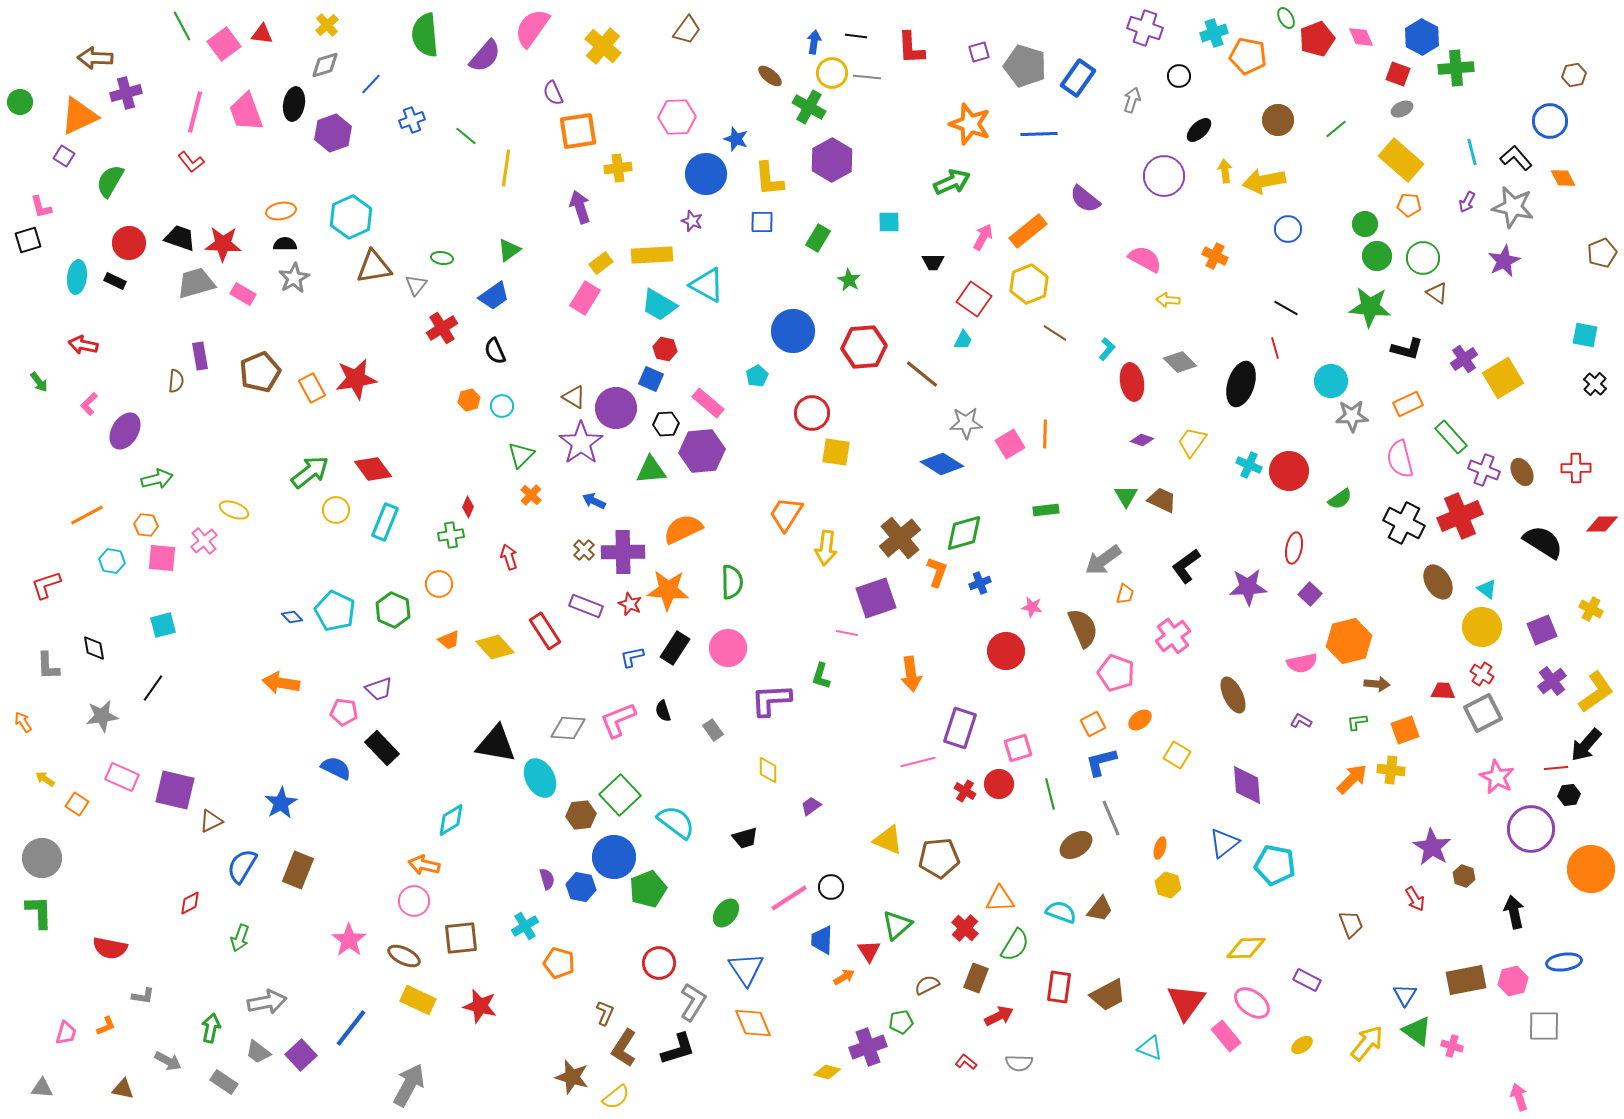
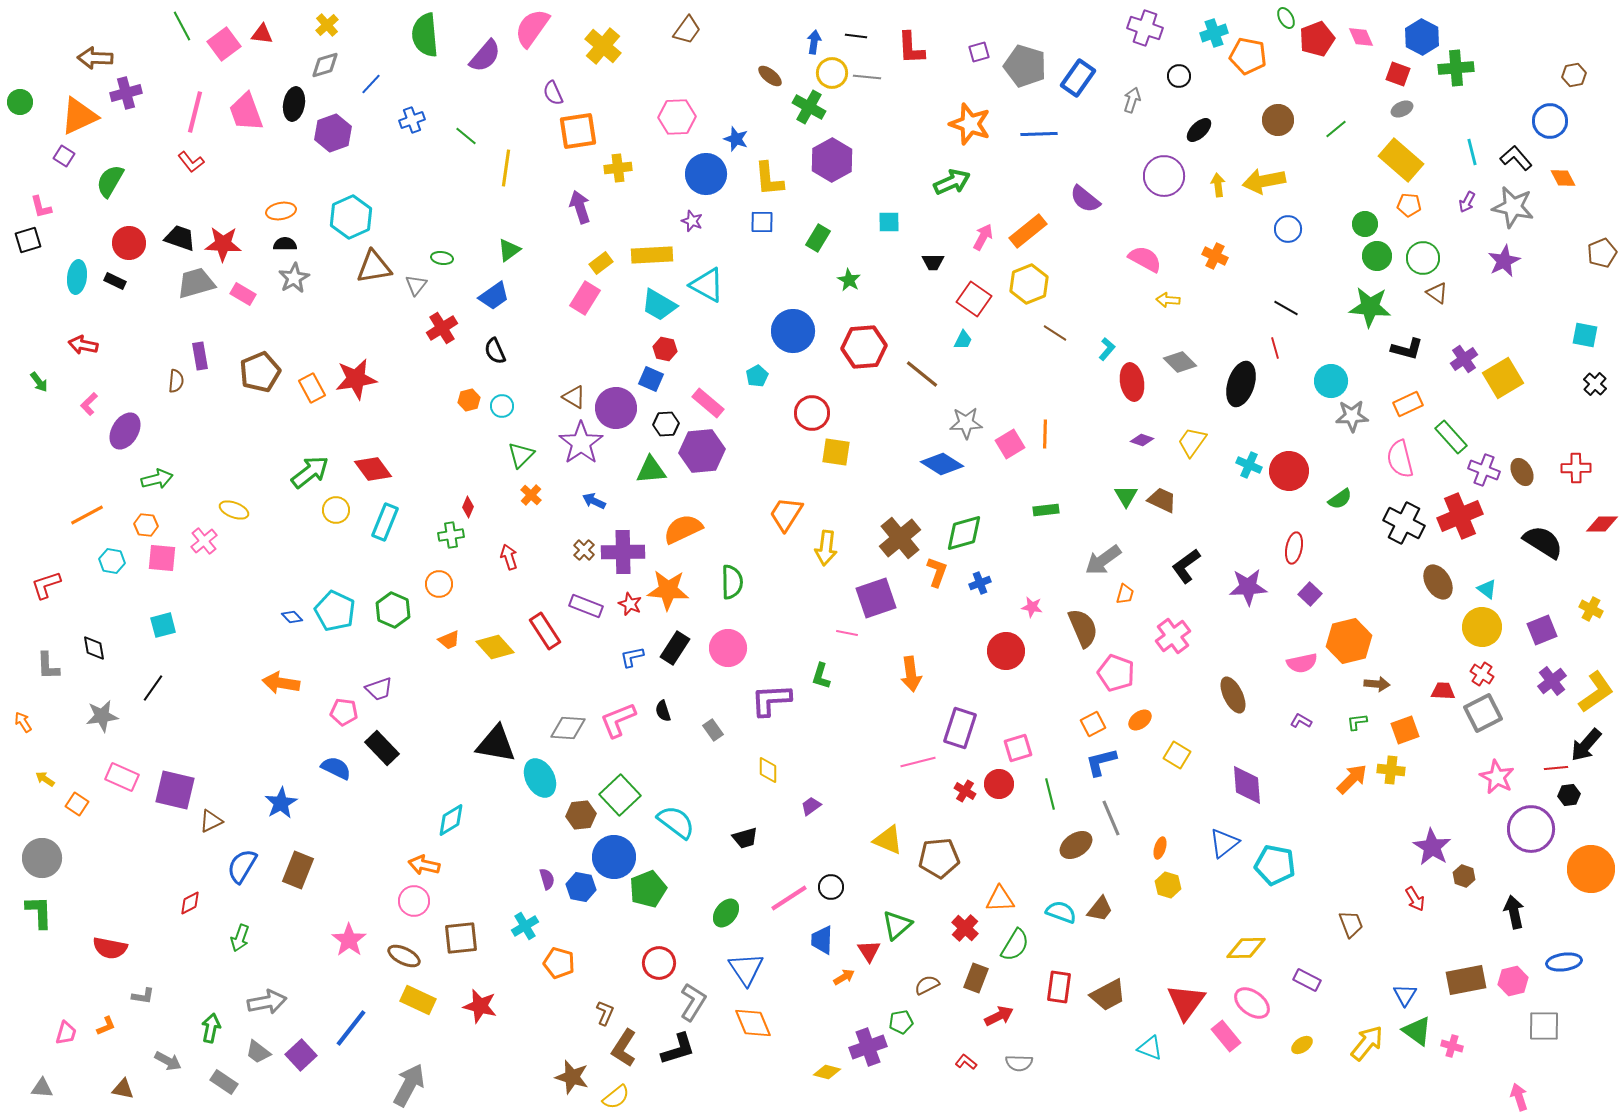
yellow arrow at (1225, 171): moved 7 px left, 14 px down
